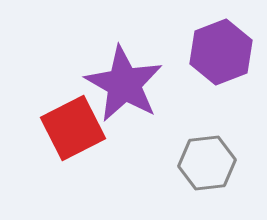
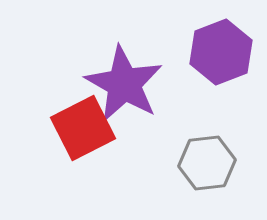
red square: moved 10 px right
